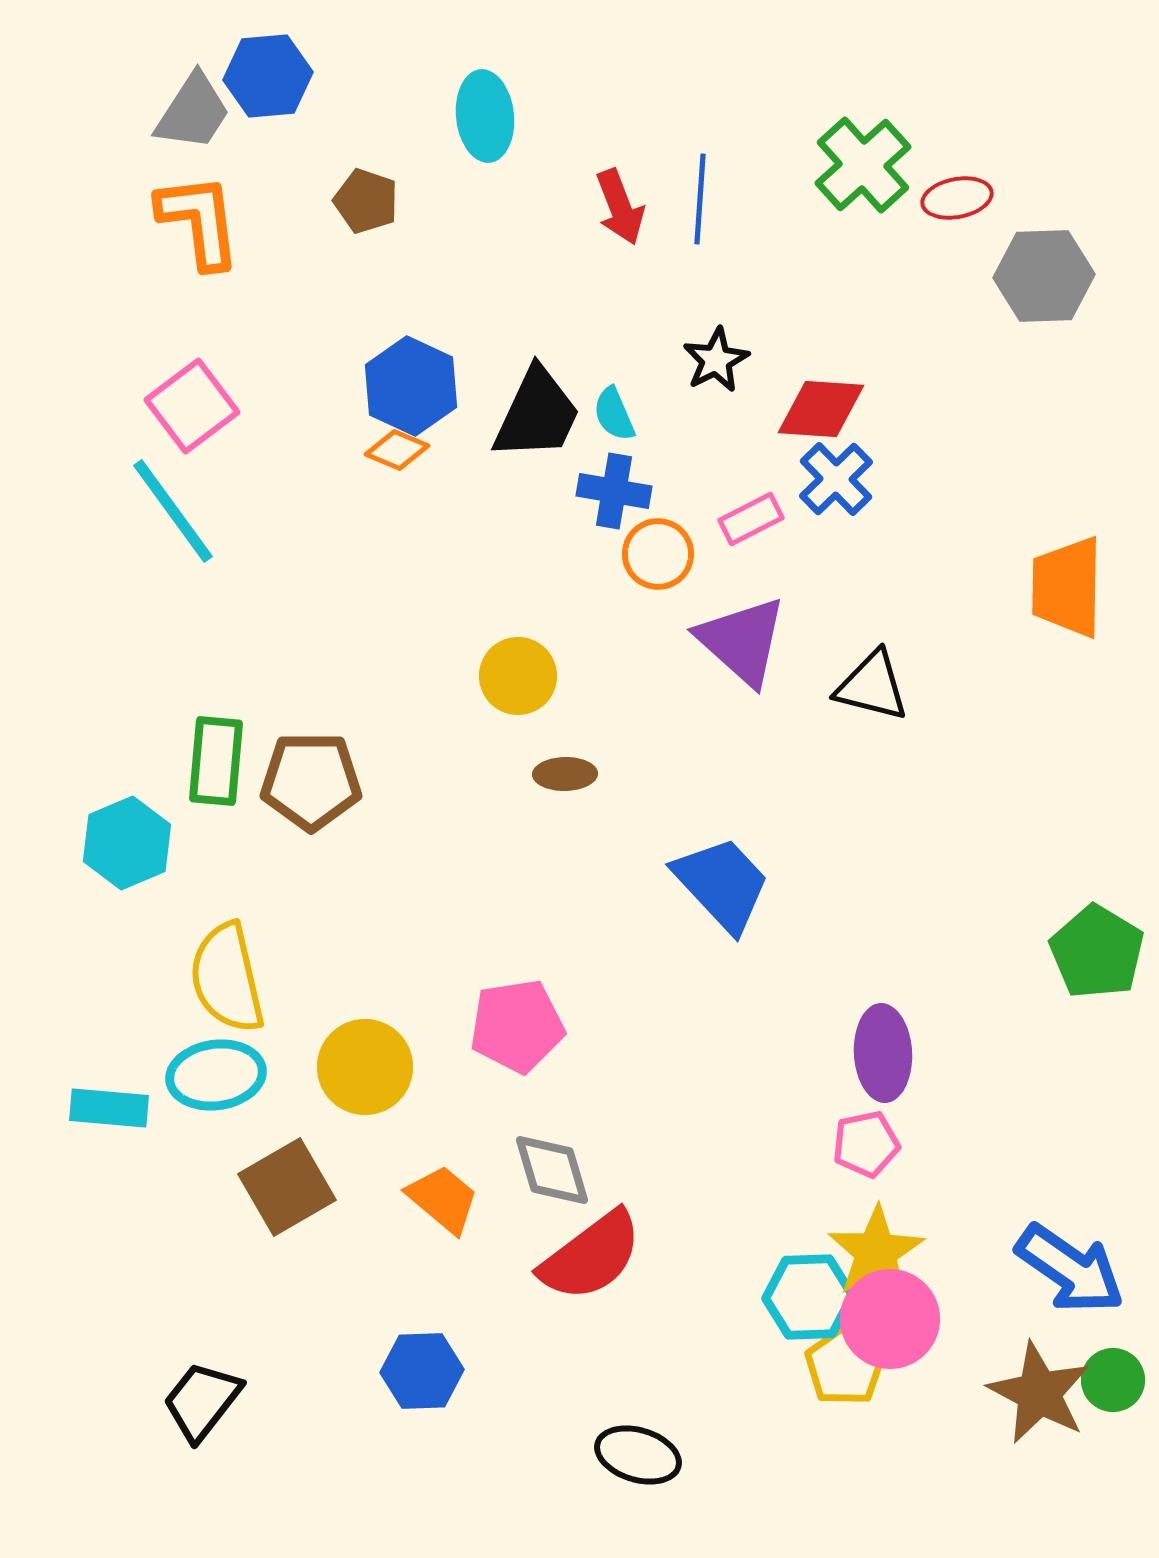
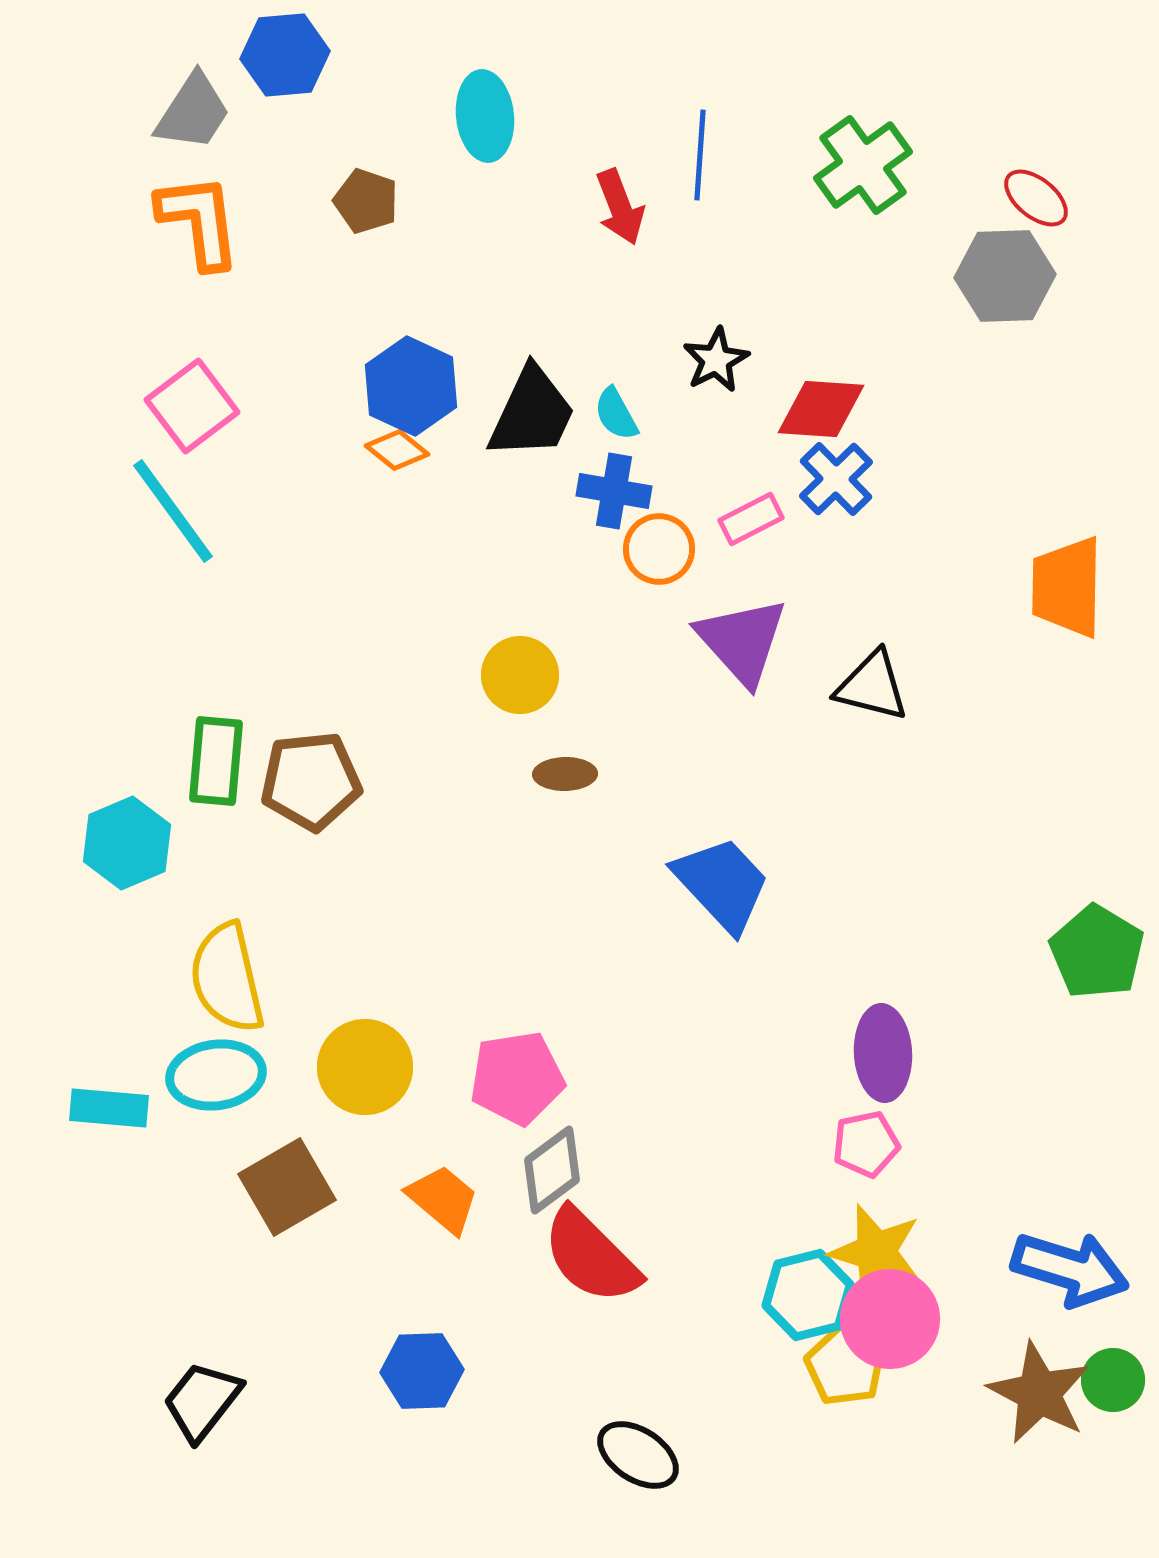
blue hexagon at (268, 76): moved 17 px right, 21 px up
green cross at (863, 165): rotated 6 degrees clockwise
red ellipse at (957, 198): moved 79 px right; rotated 50 degrees clockwise
blue line at (700, 199): moved 44 px up
gray hexagon at (1044, 276): moved 39 px left
black trapezoid at (537, 414): moved 5 px left, 1 px up
cyan semicircle at (614, 414): moved 2 px right; rotated 6 degrees counterclockwise
orange diamond at (397, 450): rotated 16 degrees clockwise
orange circle at (658, 554): moved 1 px right, 5 px up
purple triangle at (742, 641): rotated 6 degrees clockwise
yellow circle at (518, 676): moved 2 px right, 1 px up
brown pentagon at (311, 781): rotated 6 degrees counterclockwise
pink pentagon at (517, 1026): moved 52 px down
gray diamond at (552, 1170): rotated 70 degrees clockwise
yellow star at (876, 1252): rotated 24 degrees counterclockwise
red semicircle at (591, 1256): rotated 82 degrees clockwise
blue arrow at (1070, 1269): rotated 18 degrees counterclockwise
cyan hexagon at (809, 1297): moved 1 px left, 2 px up; rotated 12 degrees counterclockwise
yellow pentagon at (845, 1366): rotated 8 degrees counterclockwise
black ellipse at (638, 1455): rotated 16 degrees clockwise
